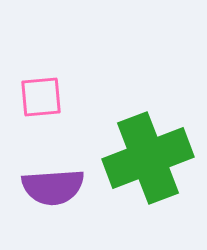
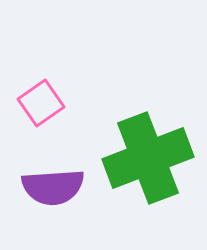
pink square: moved 6 px down; rotated 30 degrees counterclockwise
